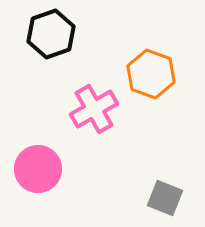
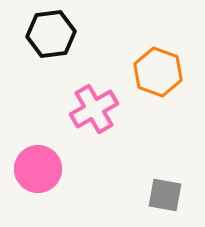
black hexagon: rotated 12 degrees clockwise
orange hexagon: moved 7 px right, 2 px up
gray square: moved 3 px up; rotated 12 degrees counterclockwise
